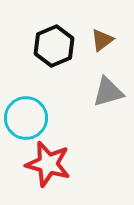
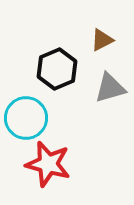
brown triangle: rotated 10 degrees clockwise
black hexagon: moved 3 px right, 23 px down
gray triangle: moved 2 px right, 4 px up
